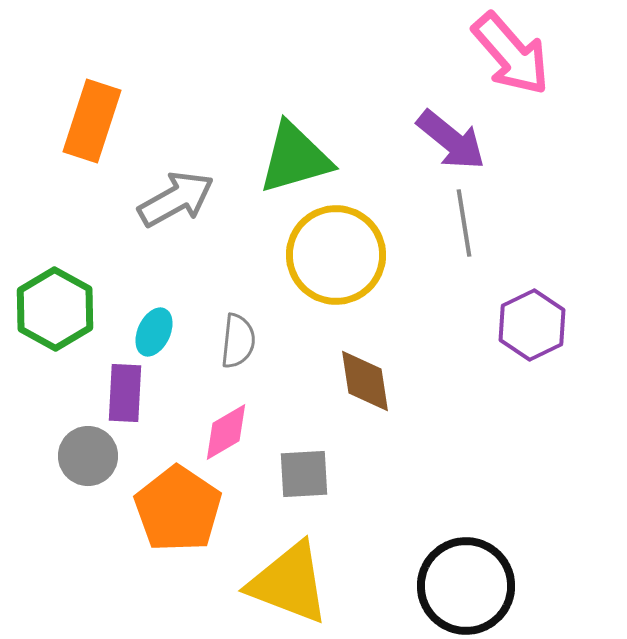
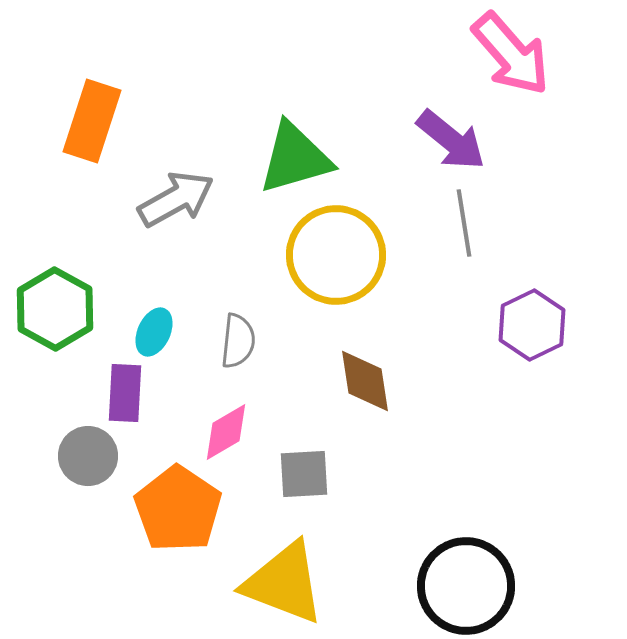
yellow triangle: moved 5 px left
